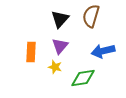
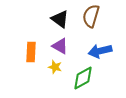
black triangle: rotated 36 degrees counterclockwise
purple triangle: rotated 42 degrees counterclockwise
blue arrow: moved 3 px left
green diamond: rotated 20 degrees counterclockwise
